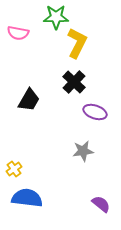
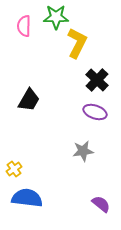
pink semicircle: moved 6 px right, 7 px up; rotated 80 degrees clockwise
black cross: moved 23 px right, 2 px up
